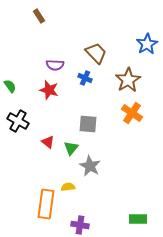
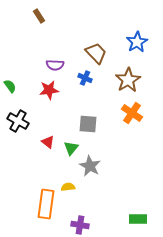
blue star: moved 10 px left, 2 px up
red star: rotated 24 degrees counterclockwise
